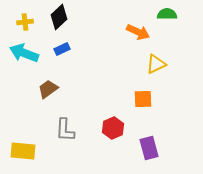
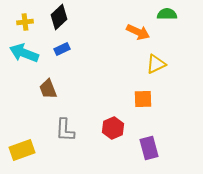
brown trapezoid: rotated 75 degrees counterclockwise
yellow rectangle: moved 1 px left, 1 px up; rotated 25 degrees counterclockwise
